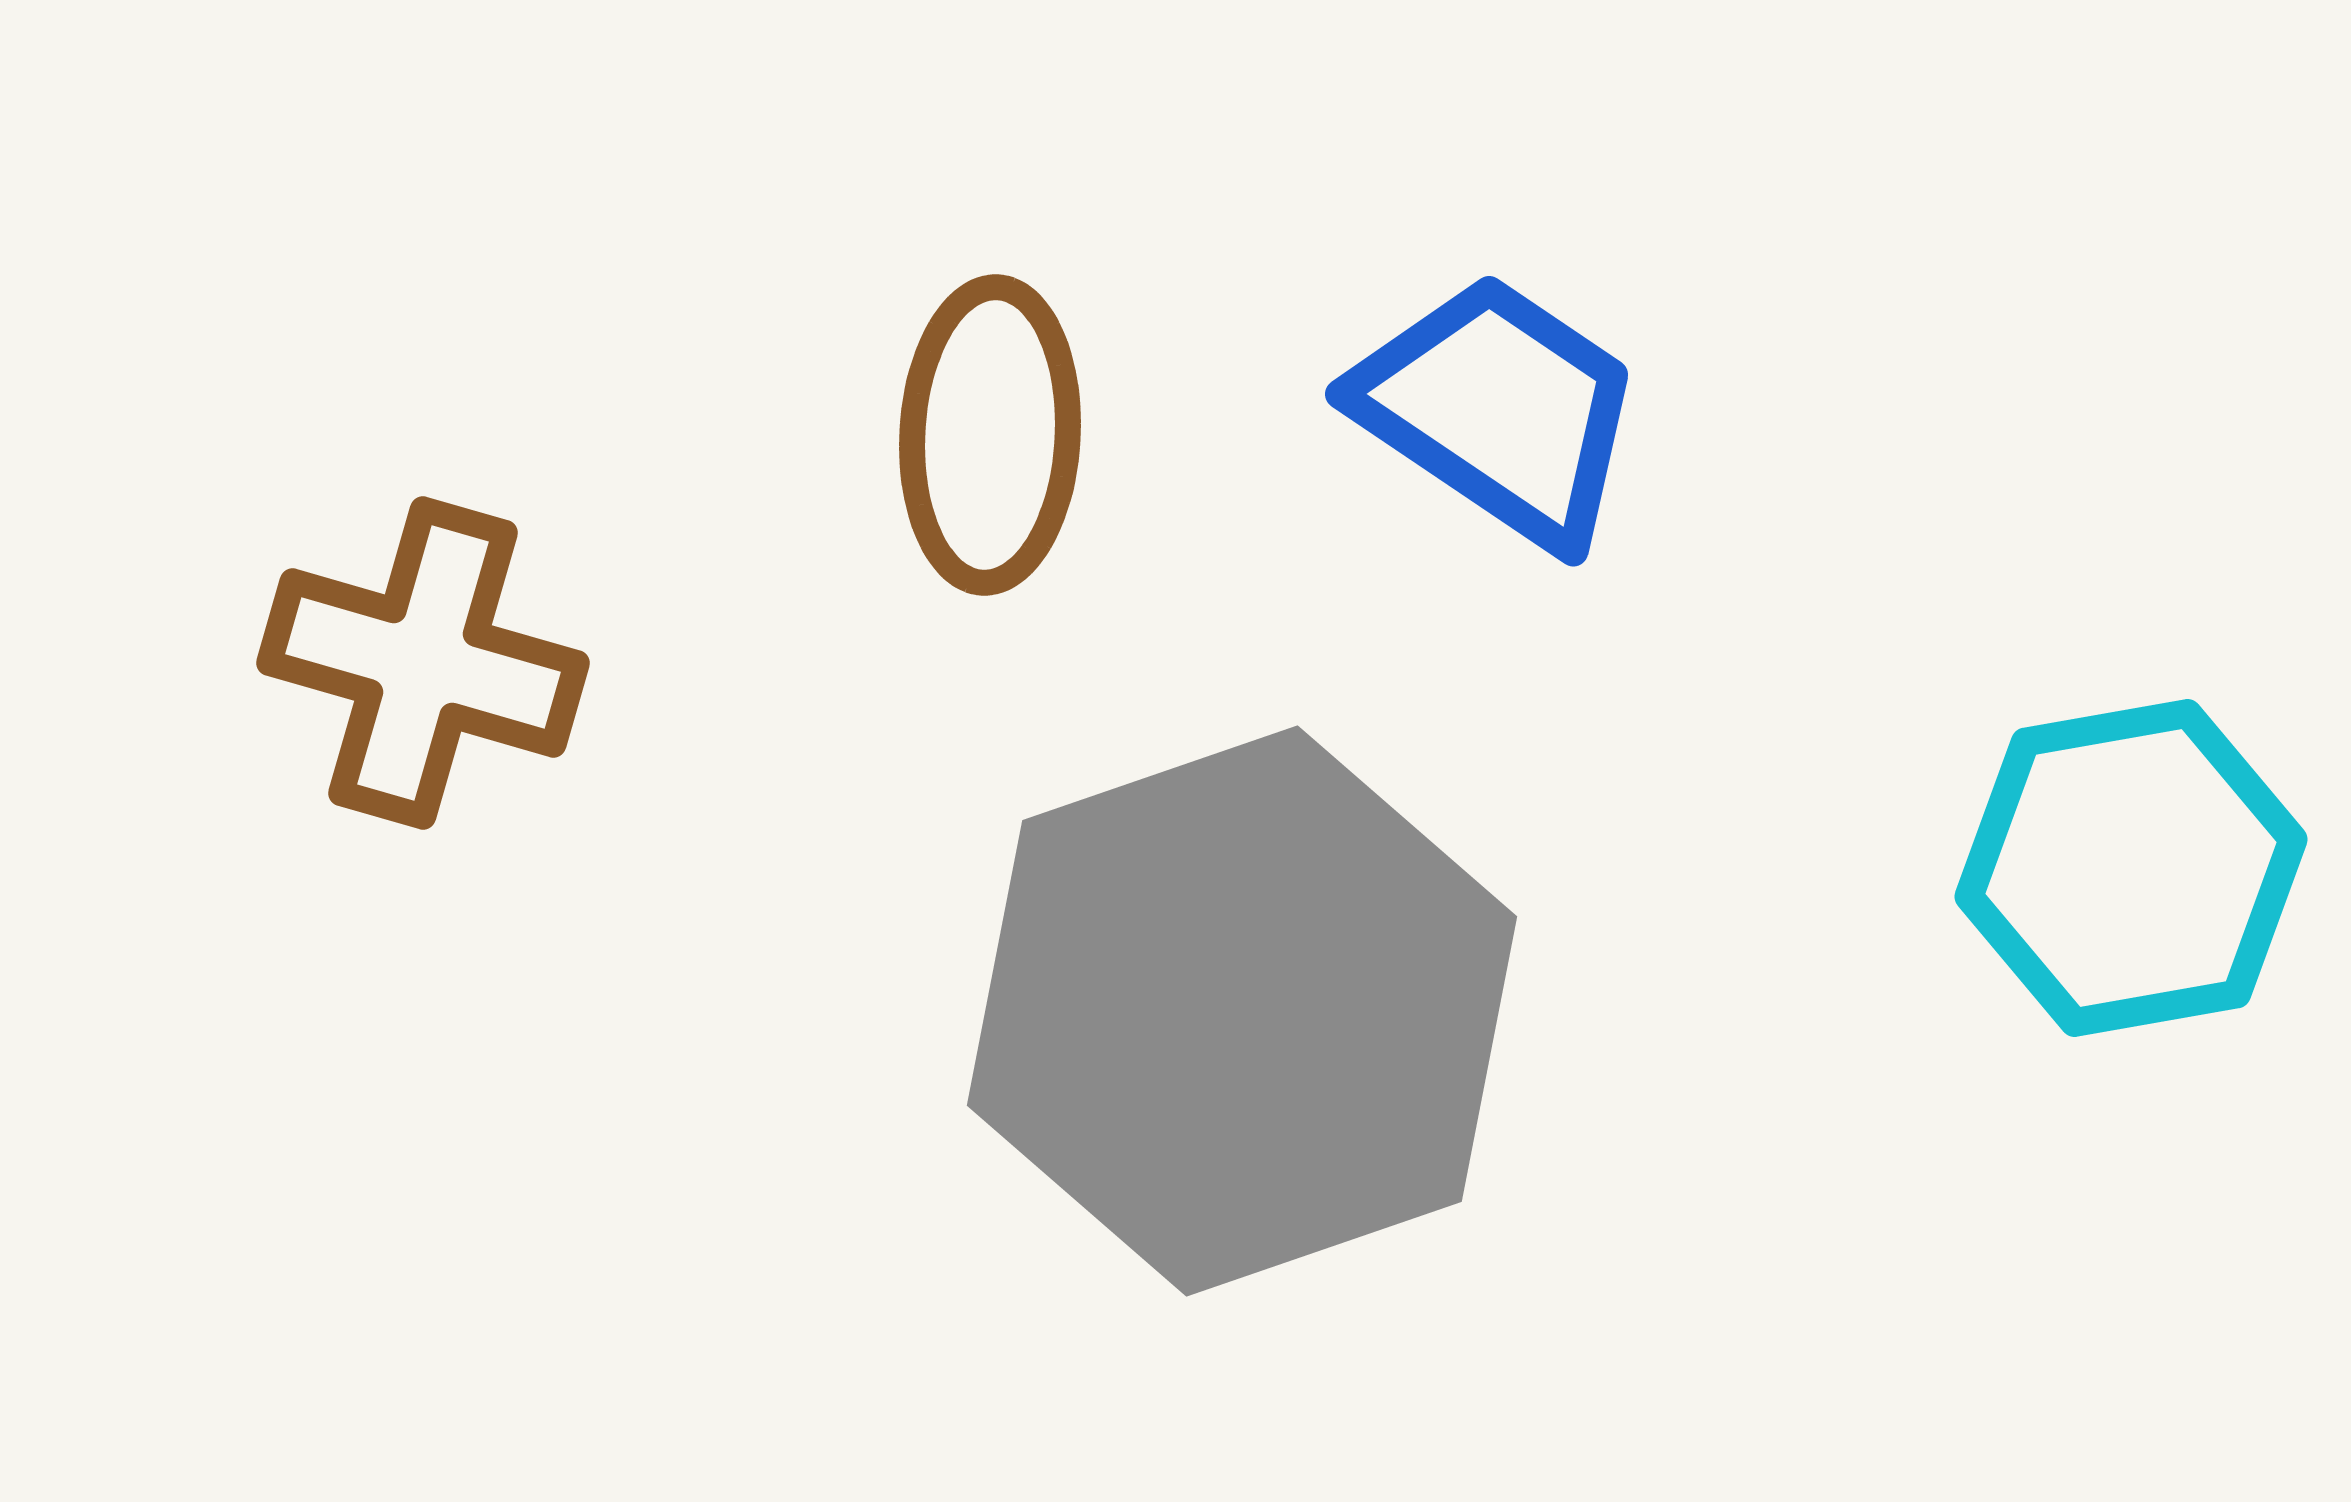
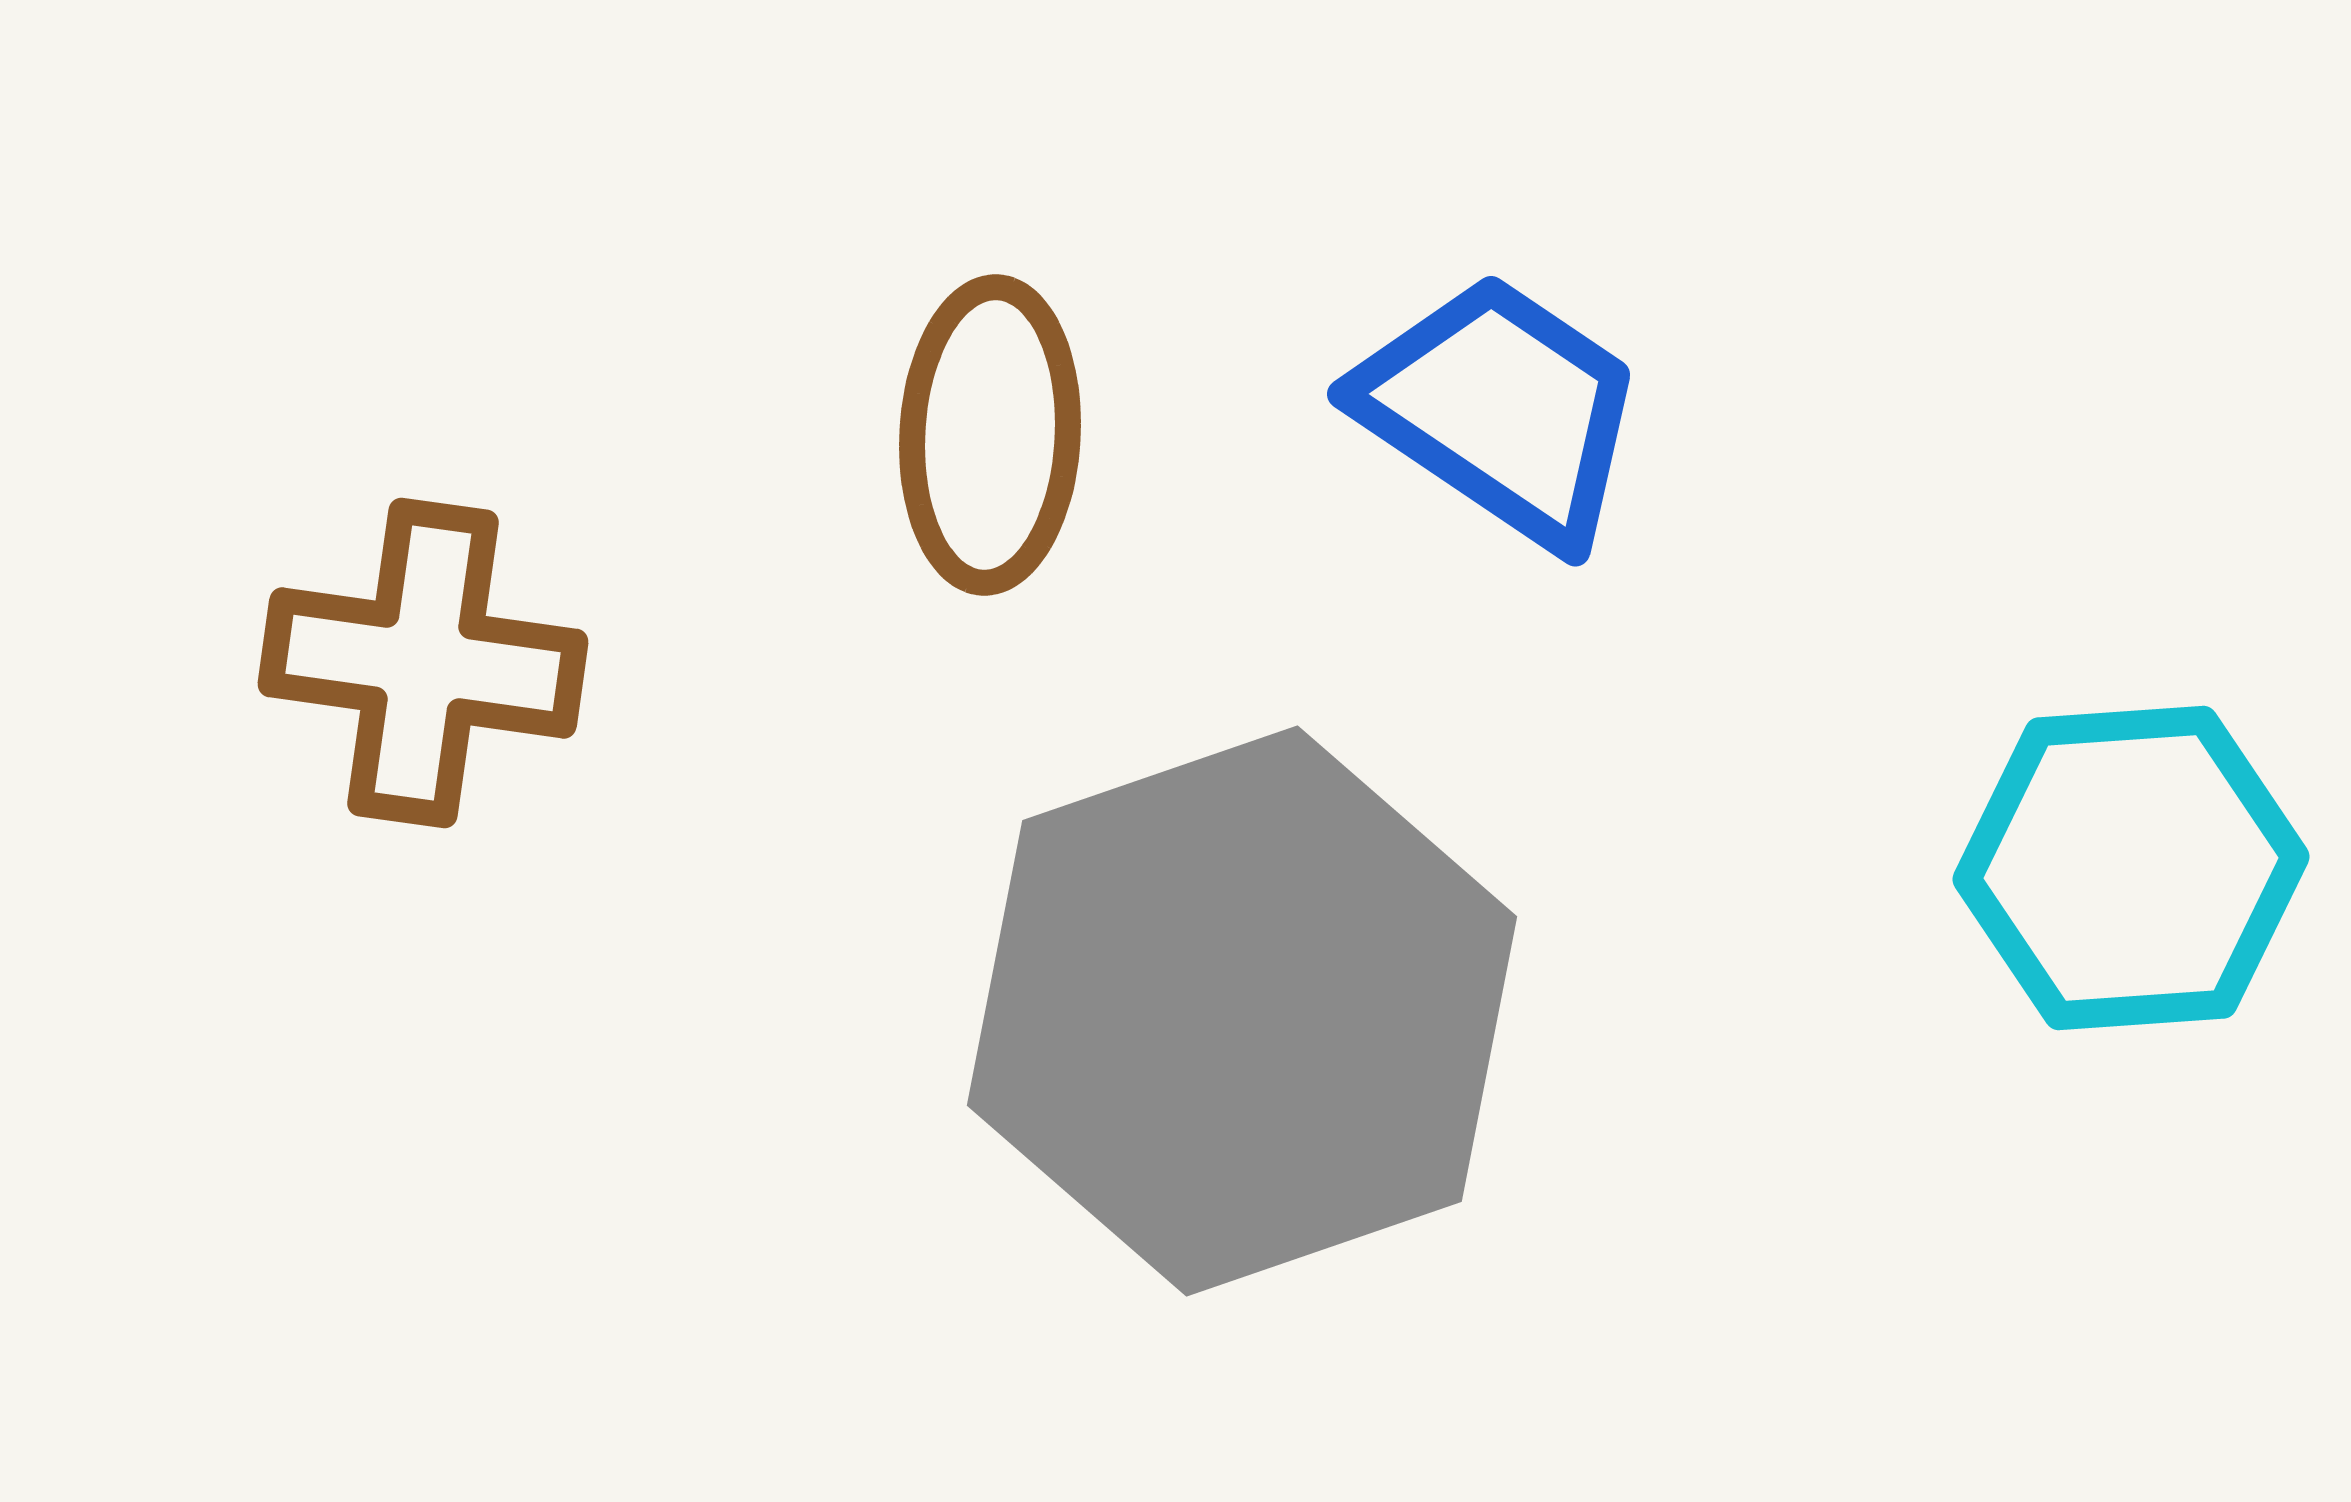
blue trapezoid: moved 2 px right
brown cross: rotated 8 degrees counterclockwise
cyan hexagon: rotated 6 degrees clockwise
